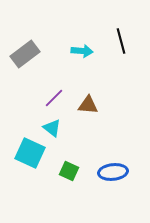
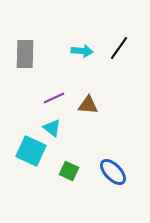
black line: moved 2 px left, 7 px down; rotated 50 degrees clockwise
gray rectangle: rotated 52 degrees counterclockwise
purple line: rotated 20 degrees clockwise
cyan square: moved 1 px right, 2 px up
blue ellipse: rotated 52 degrees clockwise
